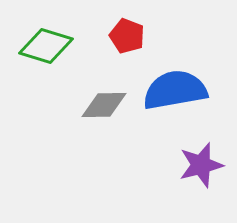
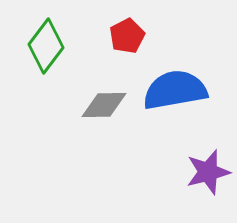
red pentagon: rotated 24 degrees clockwise
green diamond: rotated 70 degrees counterclockwise
purple star: moved 7 px right, 7 px down
